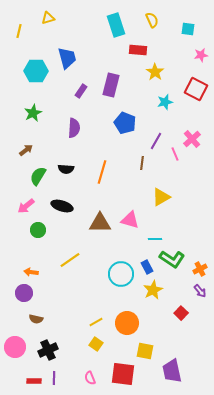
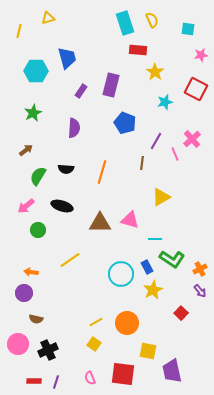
cyan rectangle at (116, 25): moved 9 px right, 2 px up
yellow square at (96, 344): moved 2 px left
pink circle at (15, 347): moved 3 px right, 3 px up
yellow square at (145, 351): moved 3 px right
purple line at (54, 378): moved 2 px right, 4 px down; rotated 16 degrees clockwise
